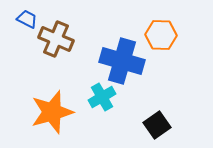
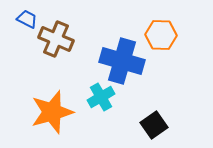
cyan cross: moved 1 px left
black square: moved 3 px left
